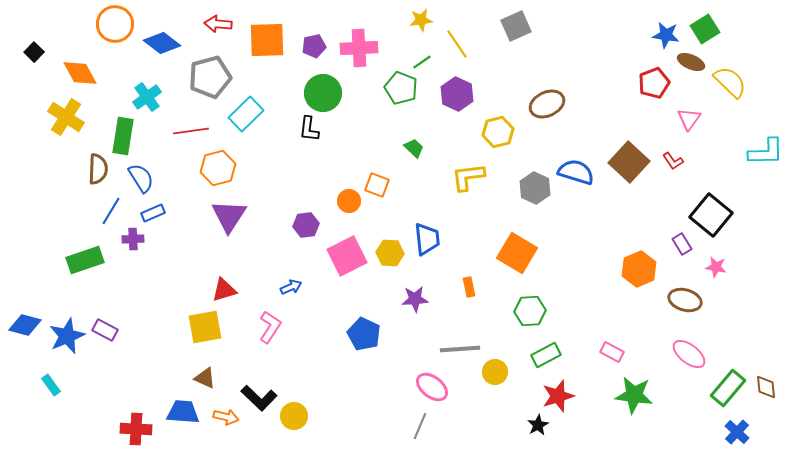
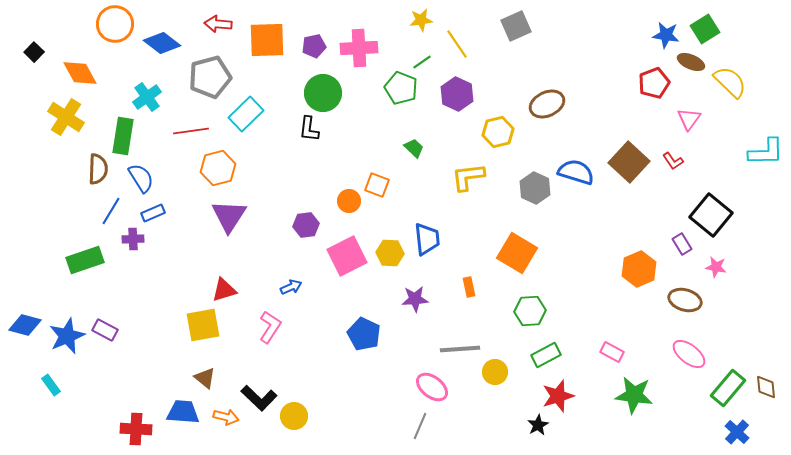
yellow square at (205, 327): moved 2 px left, 2 px up
brown triangle at (205, 378): rotated 15 degrees clockwise
